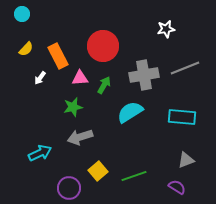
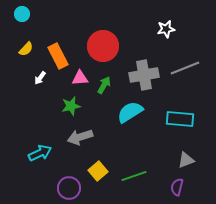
green star: moved 2 px left, 1 px up
cyan rectangle: moved 2 px left, 2 px down
purple semicircle: rotated 108 degrees counterclockwise
